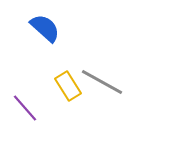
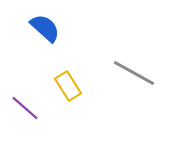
gray line: moved 32 px right, 9 px up
purple line: rotated 8 degrees counterclockwise
